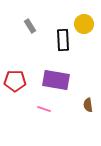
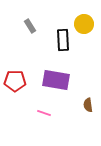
pink line: moved 4 px down
